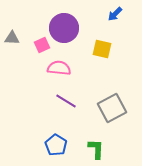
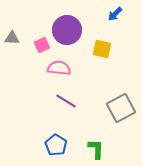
purple circle: moved 3 px right, 2 px down
gray square: moved 9 px right
